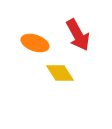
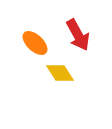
orange ellipse: rotated 24 degrees clockwise
